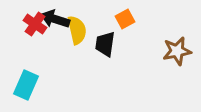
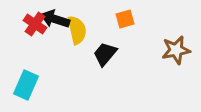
orange square: rotated 12 degrees clockwise
black trapezoid: moved 10 px down; rotated 32 degrees clockwise
brown star: moved 1 px left, 1 px up
